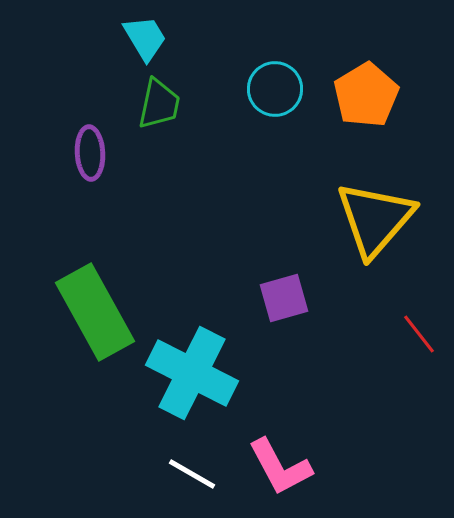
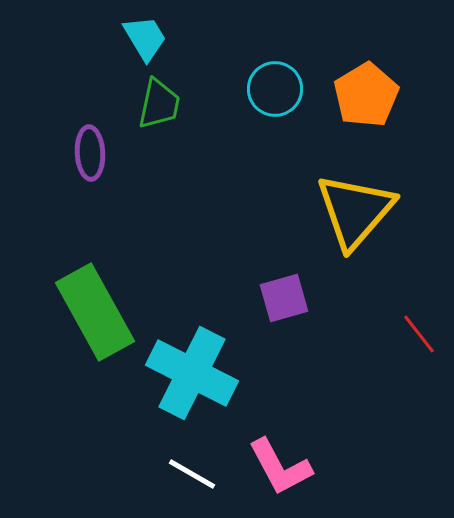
yellow triangle: moved 20 px left, 8 px up
